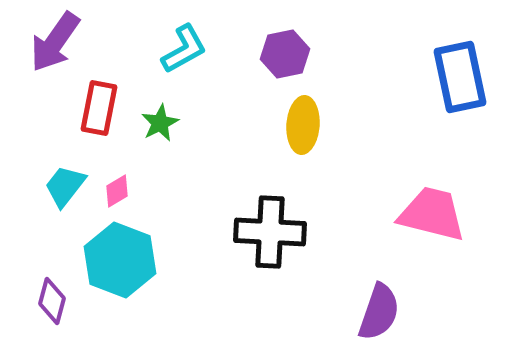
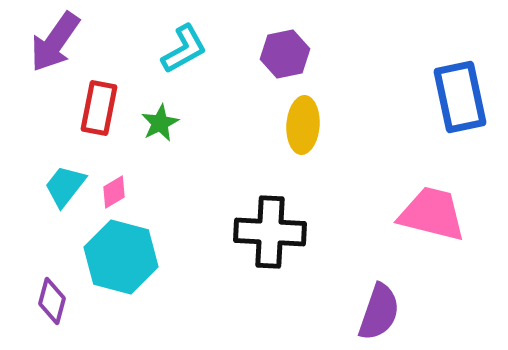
blue rectangle: moved 20 px down
pink diamond: moved 3 px left, 1 px down
cyan hexagon: moved 1 px right, 3 px up; rotated 6 degrees counterclockwise
